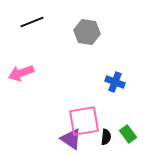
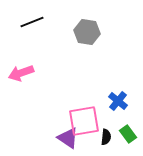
blue cross: moved 3 px right, 19 px down; rotated 18 degrees clockwise
purple triangle: moved 3 px left, 1 px up
